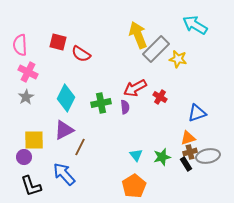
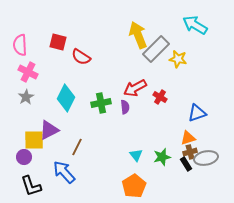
red semicircle: moved 3 px down
purple triangle: moved 15 px left
brown line: moved 3 px left
gray ellipse: moved 2 px left, 2 px down
blue arrow: moved 2 px up
